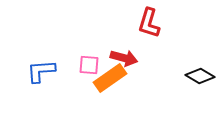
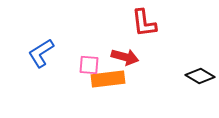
red L-shape: moved 5 px left; rotated 24 degrees counterclockwise
red arrow: moved 1 px right, 1 px up
blue L-shape: moved 18 px up; rotated 28 degrees counterclockwise
orange rectangle: moved 2 px left, 1 px down; rotated 28 degrees clockwise
